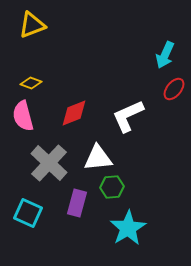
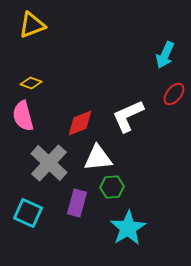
red ellipse: moved 5 px down
red diamond: moved 6 px right, 10 px down
